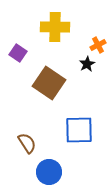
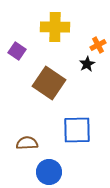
purple square: moved 1 px left, 2 px up
blue square: moved 2 px left
brown semicircle: rotated 60 degrees counterclockwise
